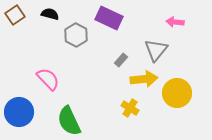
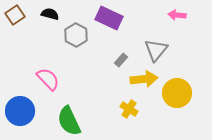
pink arrow: moved 2 px right, 7 px up
yellow cross: moved 1 px left, 1 px down
blue circle: moved 1 px right, 1 px up
